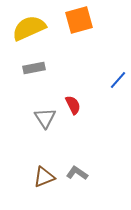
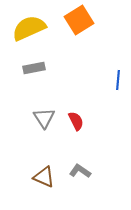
orange square: rotated 16 degrees counterclockwise
blue line: rotated 36 degrees counterclockwise
red semicircle: moved 3 px right, 16 px down
gray triangle: moved 1 px left
gray L-shape: moved 3 px right, 2 px up
brown triangle: rotated 45 degrees clockwise
